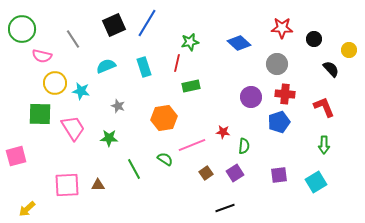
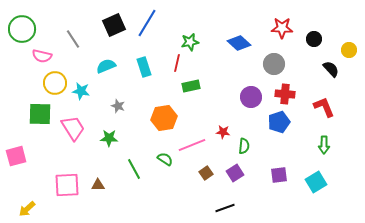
gray circle at (277, 64): moved 3 px left
